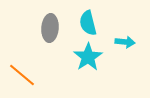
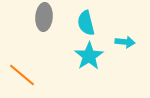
cyan semicircle: moved 2 px left
gray ellipse: moved 6 px left, 11 px up
cyan star: moved 1 px right, 1 px up
